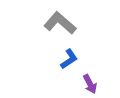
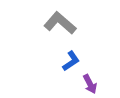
blue L-shape: moved 2 px right, 2 px down
